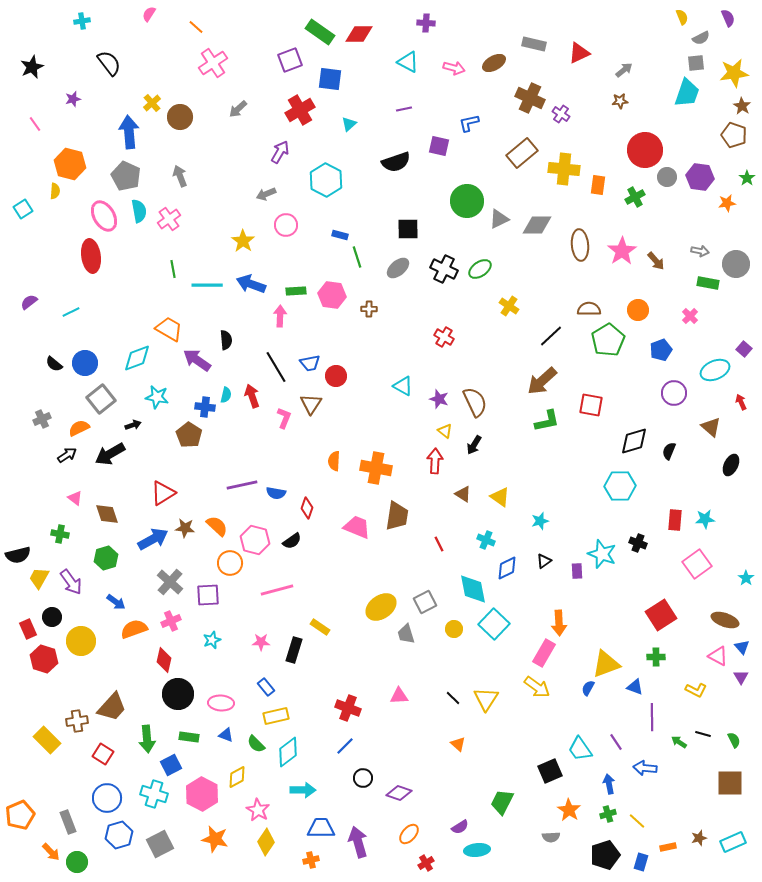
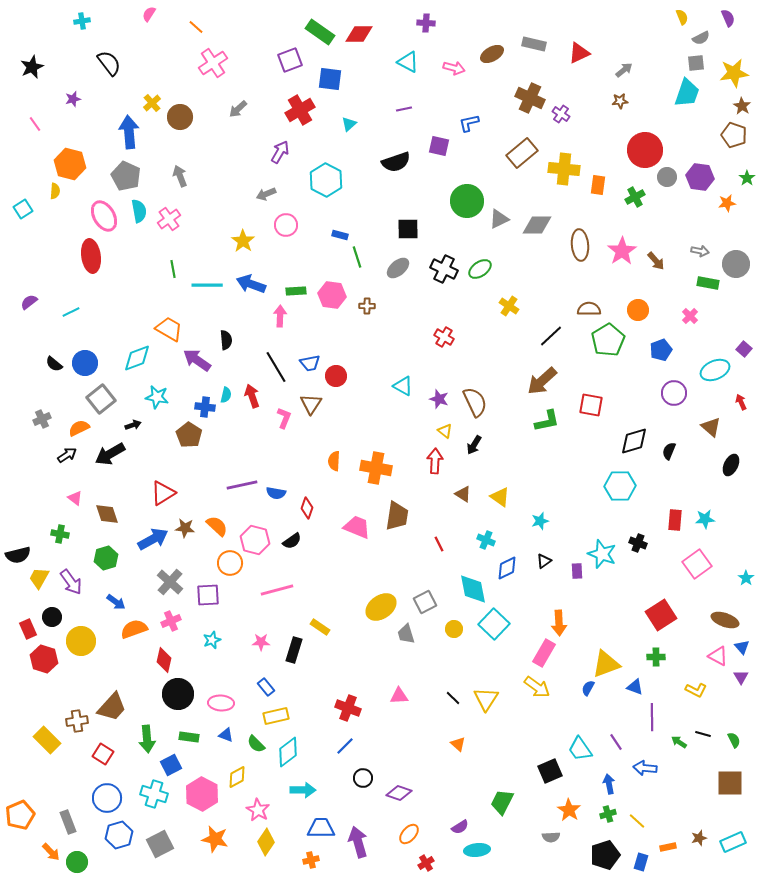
brown ellipse at (494, 63): moved 2 px left, 9 px up
brown cross at (369, 309): moved 2 px left, 3 px up
